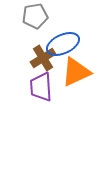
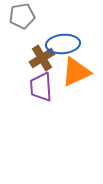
gray pentagon: moved 13 px left
blue ellipse: rotated 20 degrees clockwise
brown cross: moved 1 px left
